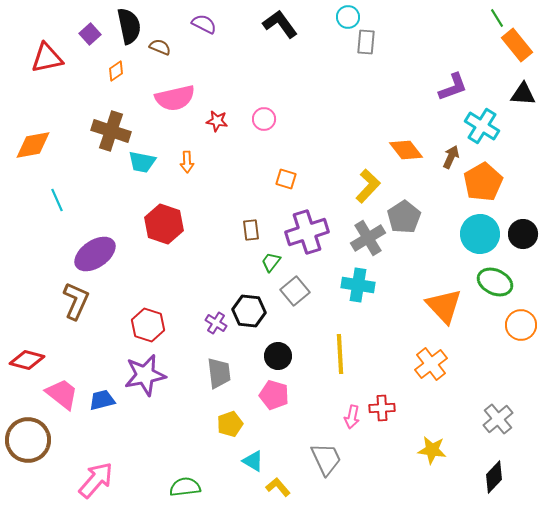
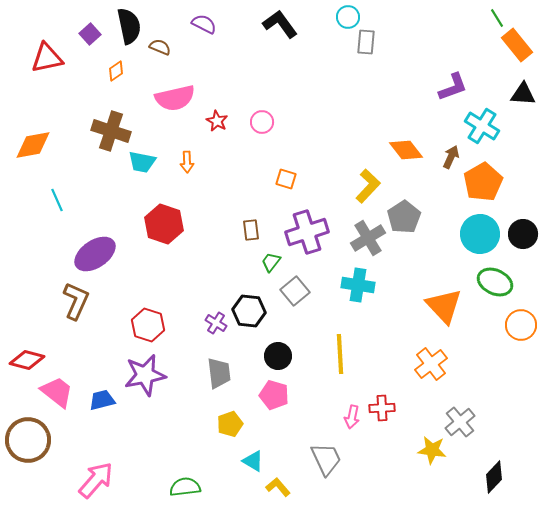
pink circle at (264, 119): moved 2 px left, 3 px down
red star at (217, 121): rotated 20 degrees clockwise
pink trapezoid at (62, 394): moved 5 px left, 2 px up
gray cross at (498, 419): moved 38 px left, 3 px down
